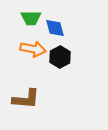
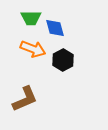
orange arrow: rotated 10 degrees clockwise
black hexagon: moved 3 px right, 3 px down
brown L-shape: moved 1 px left; rotated 28 degrees counterclockwise
